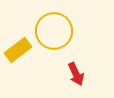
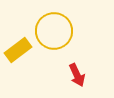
red arrow: moved 1 px right, 1 px down
